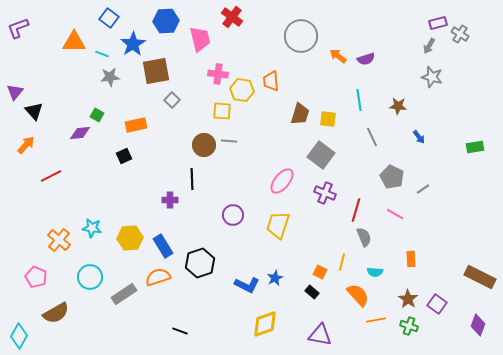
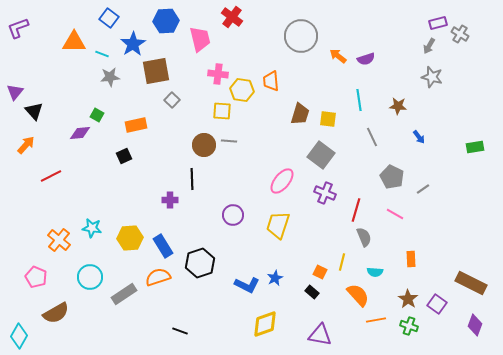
brown rectangle at (480, 277): moved 9 px left, 6 px down
purple diamond at (478, 325): moved 3 px left
